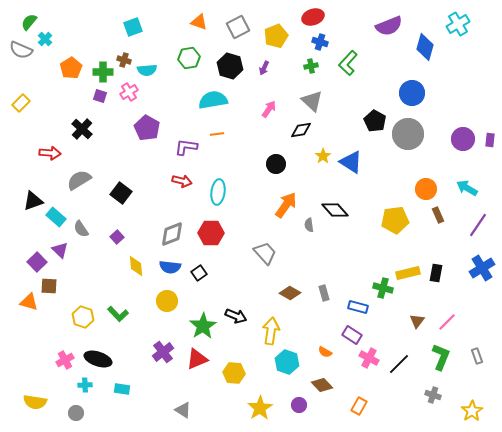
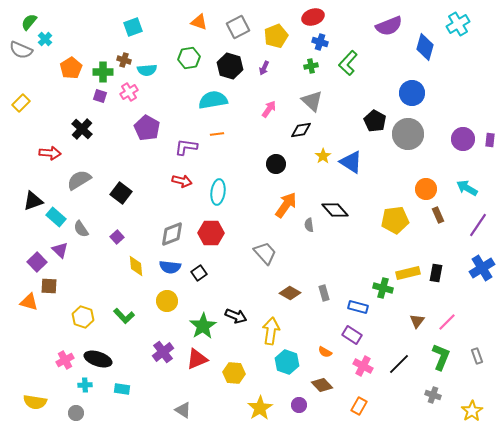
green L-shape at (118, 314): moved 6 px right, 2 px down
pink cross at (369, 358): moved 6 px left, 8 px down
